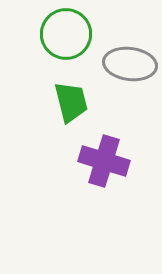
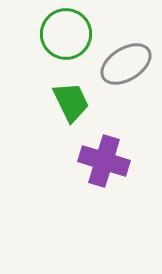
gray ellipse: moved 4 px left; rotated 39 degrees counterclockwise
green trapezoid: rotated 12 degrees counterclockwise
